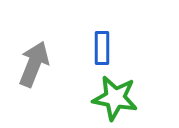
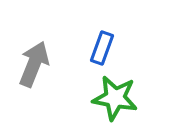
blue rectangle: rotated 20 degrees clockwise
